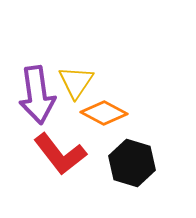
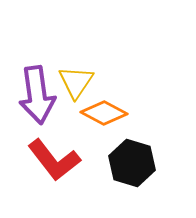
red L-shape: moved 6 px left, 6 px down
